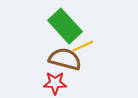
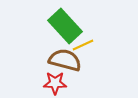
yellow line: moved 1 px up
brown semicircle: moved 1 px down
